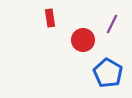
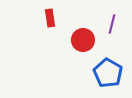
purple line: rotated 12 degrees counterclockwise
